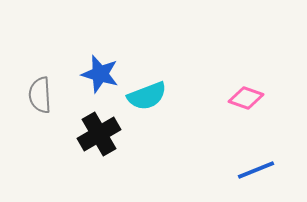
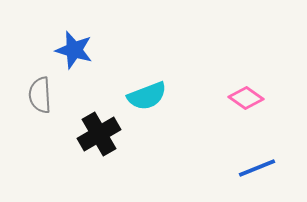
blue star: moved 26 px left, 24 px up
pink diamond: rotated 16 degrees clockwise
blue line: moved 1 px right, 2 px up
